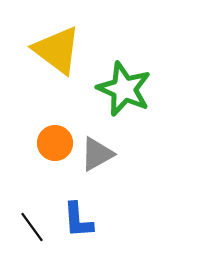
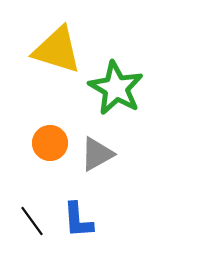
yellow triangle: rotated 20 degrees counterclockwise
green star: moved 8 px left, 1 px up; rotated 6 degrees clockwise
orange circle: moved 5 px left
black line: moved 6 px up
